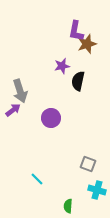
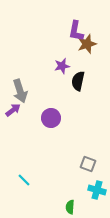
cyan line: moved 13 px left, 1 px down
green semicircle: moved 2 px right, 1 px down
